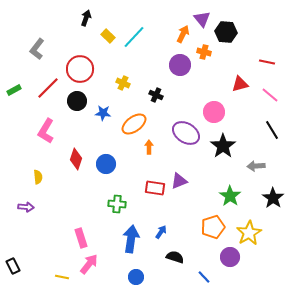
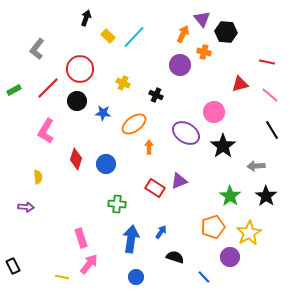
red rectangle at (155, 188): rotated 24 degrees clockwise
black star at (273, 198): moved 7 px left, 2 px up
